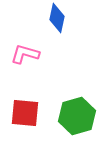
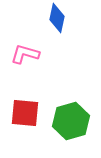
green hexagon: moved 6 px left, 5 px down
